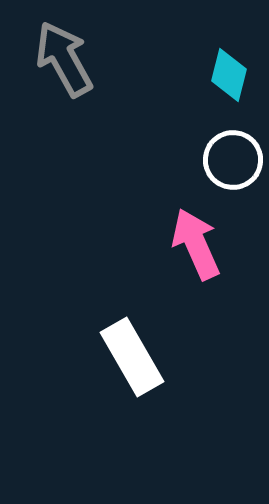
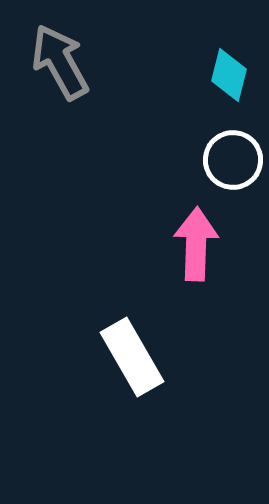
gray arrow: moved 4 px left, 3 px down
pink arrow: rotated 26 degrees clockwise
